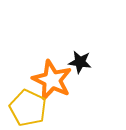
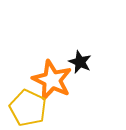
black star: rotated 15 degrees clockwise
